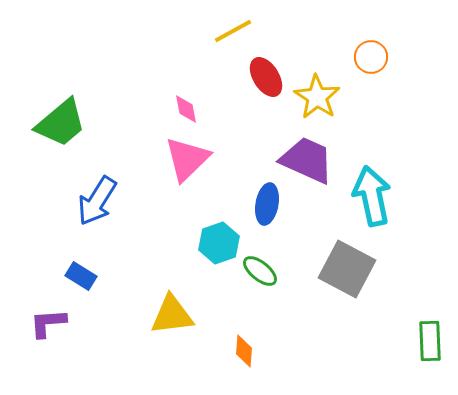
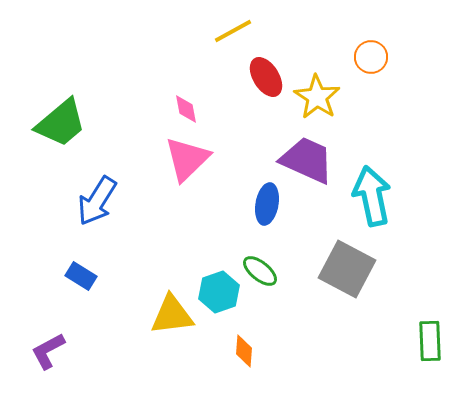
cyan hexagon: moved 49 px down
purple L-shape: moved 28 px down; rotated 24 degrees counterclockwise
